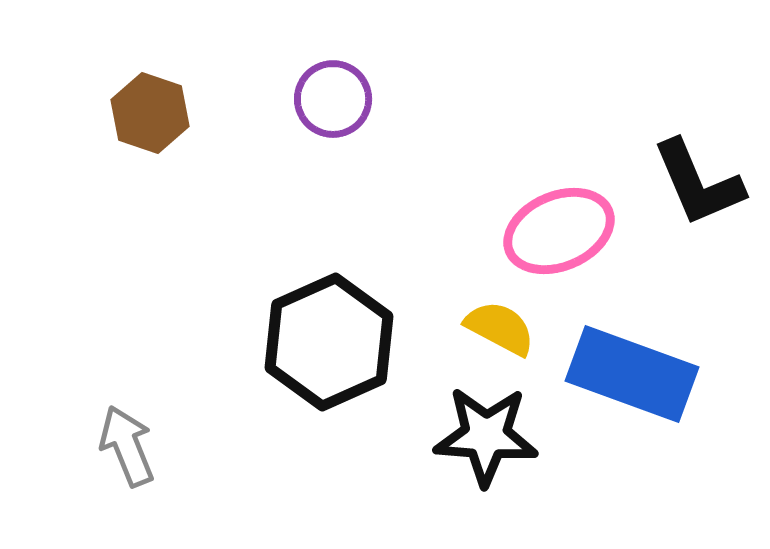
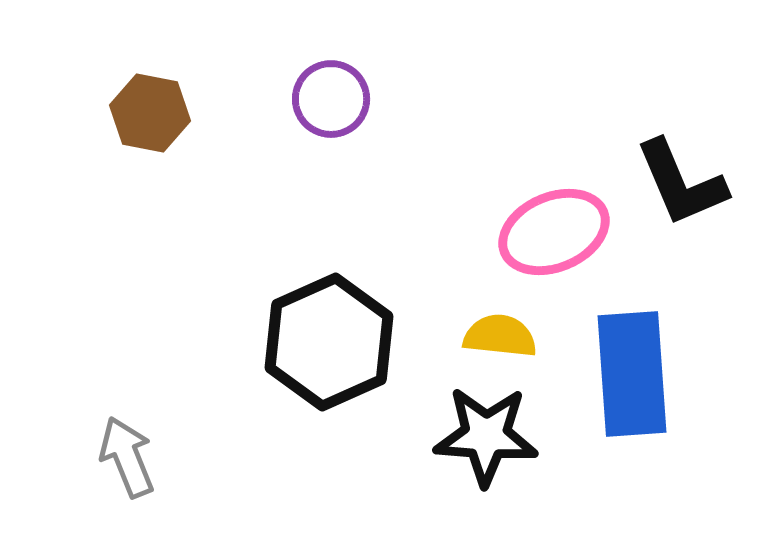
purple circle: moved 2 px left
brown hexagon: rotated 8 degrees counterclockwise
black L-shape: moved 17 px left
pink ellipse: moved 5 px left, 1 px down
yellow semicircle: moved 8 px down; rotated 22 degrees counterclockwise
blue rectangle: rotated 66 degrees clockwise
gray arrow: moved 11 px down
